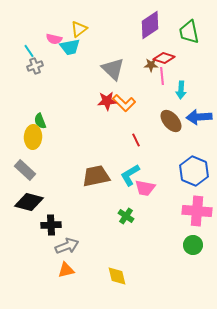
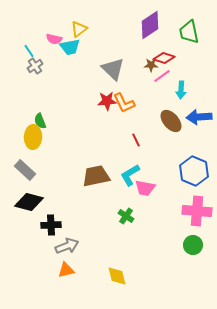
gray cross: rotated 14 degrees counterclockwise
pink line: rotated 60 degrees clockwise
orange L-shape: rotated 20 degrees clockwise
